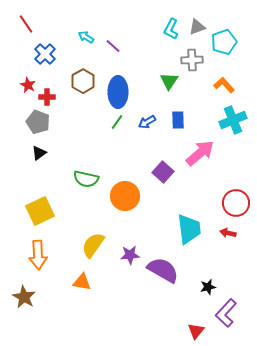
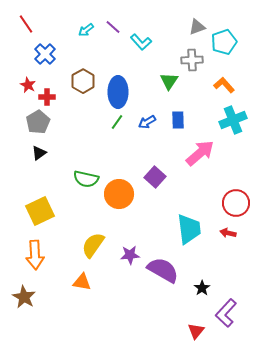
cyan L-shape: moved 30 px left, 13 px down; rotated 70 degrees counterclockwise
cyan arrow: moved 7 px up; rotated 70 degrees counterclockwise
purple line: moved 19 px up
gray pentagon: rotated 20 degrees clockwise
purple square: moved 8 px left, 5 px down
orange circle: moved 6 px left, 2 px up
orange arrow: moved 3 px left
black star: moved 6 px left, 1 px down; rotated 21 degrees counterclockwise
